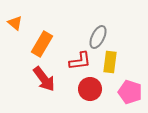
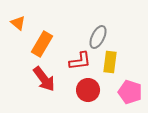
orange triangle: moved 3 px right
red circle: moved 2 px left, 1 px down
